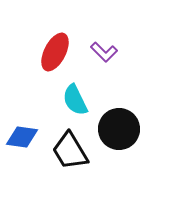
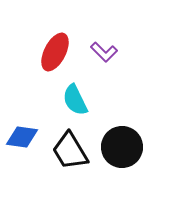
black circle: moved 3 px right, 18 px down
